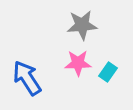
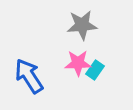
cyan rectangle: moved 13 px left, 2 px up
blue arrow: moved 2 px right, 2 px up
